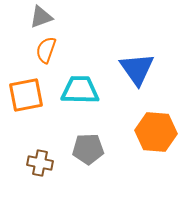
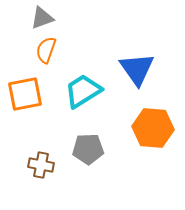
gray triangle: moved 1 px right, 1 px down
cyan trapezoid: moved 3 px right, 1 px down; rotated 33 degrees counterclockwise
orange square: moved 1 px left, 1 px up
orange hexagon: moved 3 px left, 4 px up
brown cross: moved 1 px right, 2 px down
